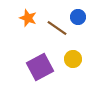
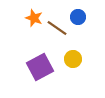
orange star: moved 6 px right
